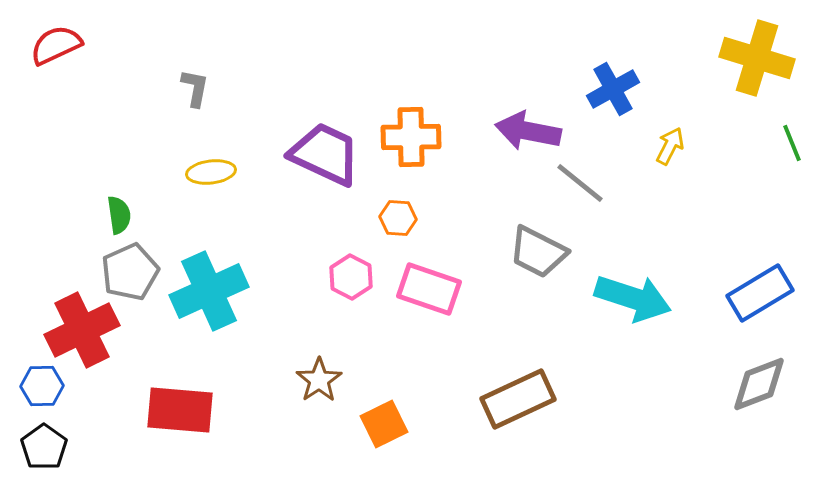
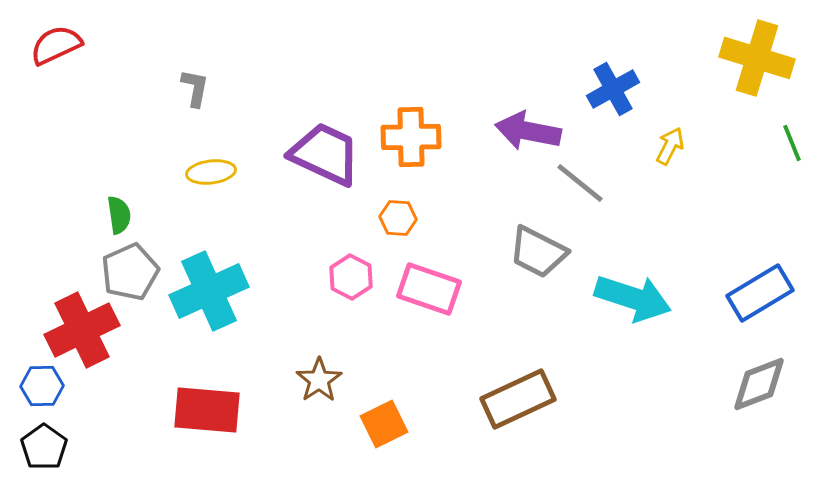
red rectangle: moved 27 px right
